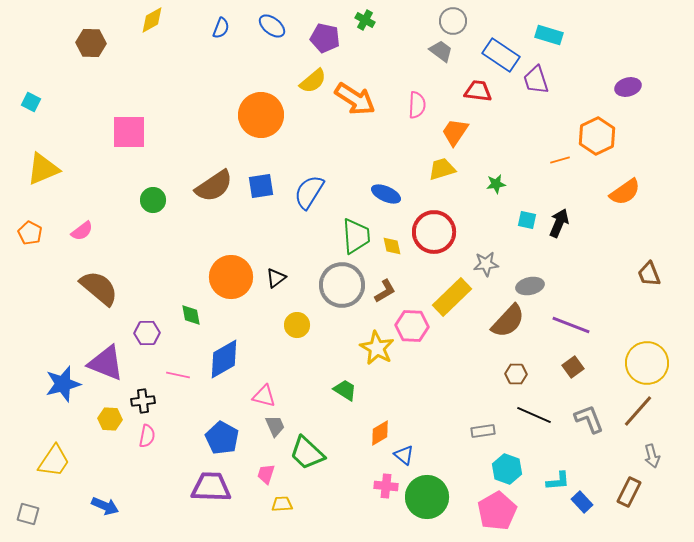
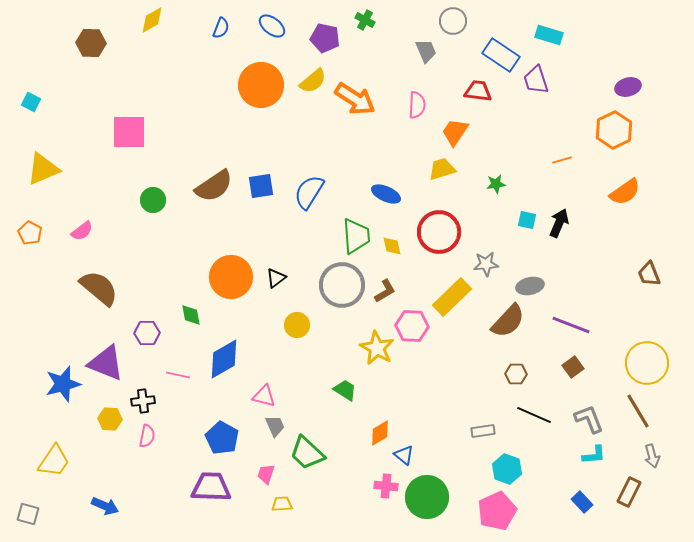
gray trapezoid at (441, 51): moved 15 px left; rotated 30 degrees clockwise
orange circle at (261, 115): moved 30 px up
orange hexagon at (597, 136): moved 17 px right, 6 px up
orange line at (560, 160): moved 2 px right
red circle at (434, 232): moved 5 px right
brown line at (638, 411): rotated 72 degrees counterclockwise
cyan L-shape at (558, 481): moved 36 px right, 26 px up
pink pentagon at (497, 511): rotated 6 degrees clockwise
